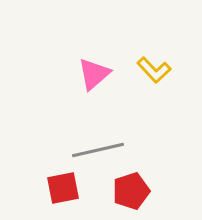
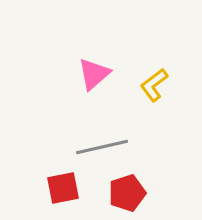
yellow L-shape: moved 15 px down; rotated 96 degrees clockwise
gray line: moved 4 px right, 3 px up
red pentagon: moved 4 px left, 2 px down
